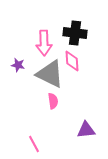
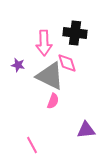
pink diamond: moved 5 px left, 2 px down; rotated 15 degrees counterclockwise
gray triangle: moved 2 px down
pink semicircle: rotated 28 degrees clockwise
pink line: moved 2 px left, 1 px down
